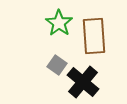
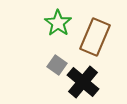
green star: moved 1 px left
brown rectangle: moved 1 px right, 1 px down; rotated 27 degrees clockwise
